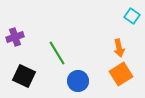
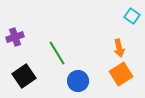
black square: rotated 30 degrees clockwise
